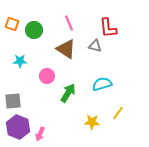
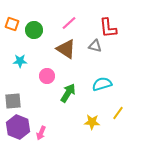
pink line: rotated 70 degrees clockwise
pink arrow: moved 1 px right, 1 px up
